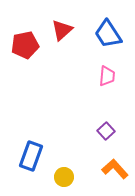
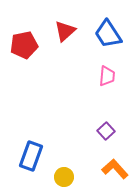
red triangle: moved 3 px right, 1 px down
red pentagon: moved 1 px left
